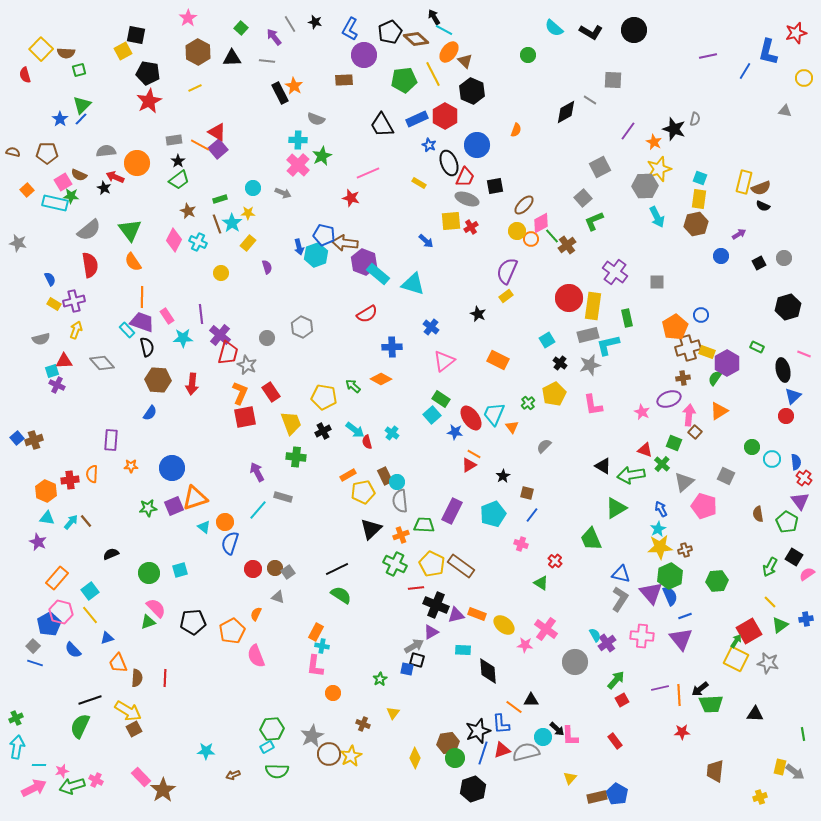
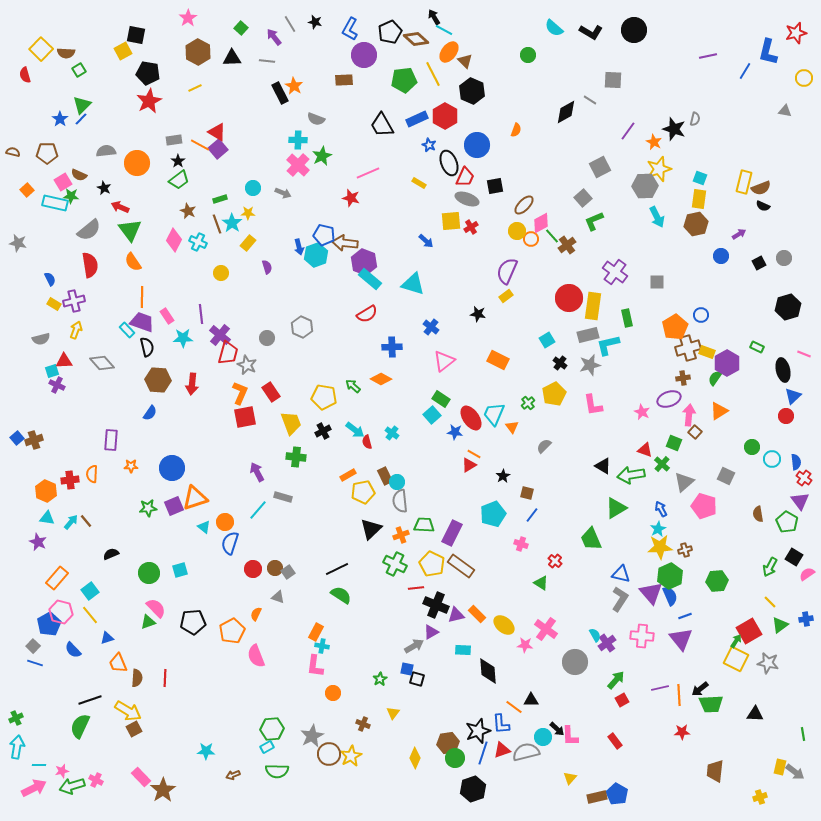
green square at (79, 70): rotated 16 degrees counterclockwise
red arrow at (115, 177): moved 5 px right, 30 px down
cyan rectangle at (378, 274): moved 8 px left, 5 px down
black star at (478, 314): rotated 14 degrees counterclockwise
purple rectangle at (452, 511): moved 22 px down
orange rectangle at (477, 614): rotated 24 degrees clockwise
black square at (417, 660): moved 19 px down
